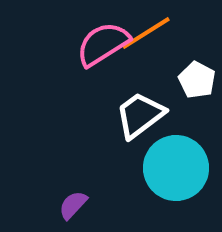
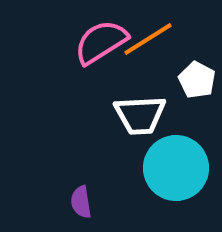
orange line: moved 2 px right, 6 px down
pink semicircle: moved 2 px left, 2 px up
white trapezoid: rotated 146 degrees counterclockwise
purple semicircle: moved 8 px right, 3 px up; rotated 52 degrees counterclockwise
